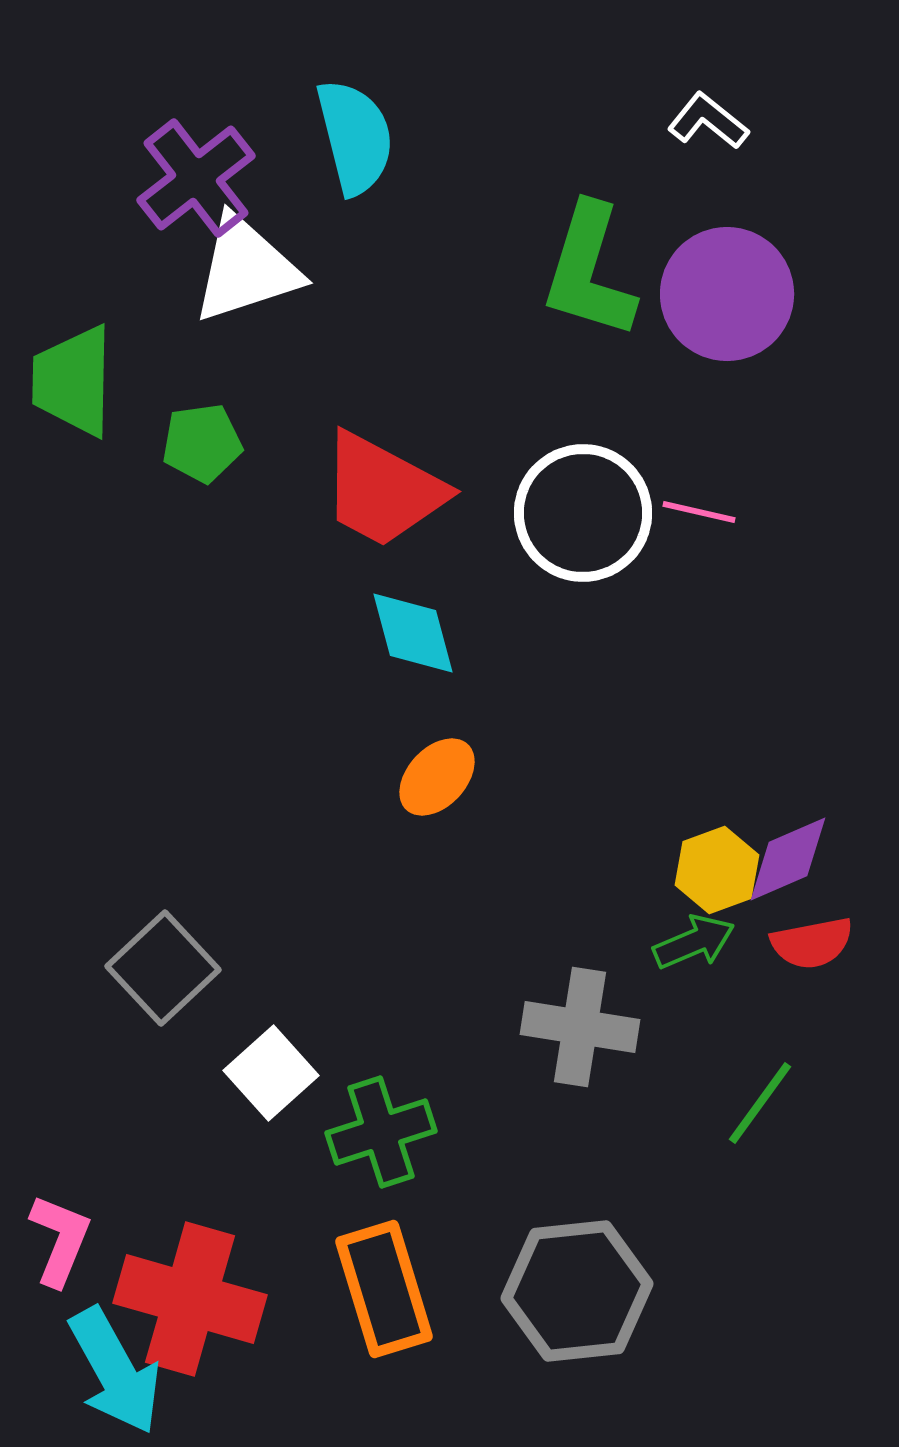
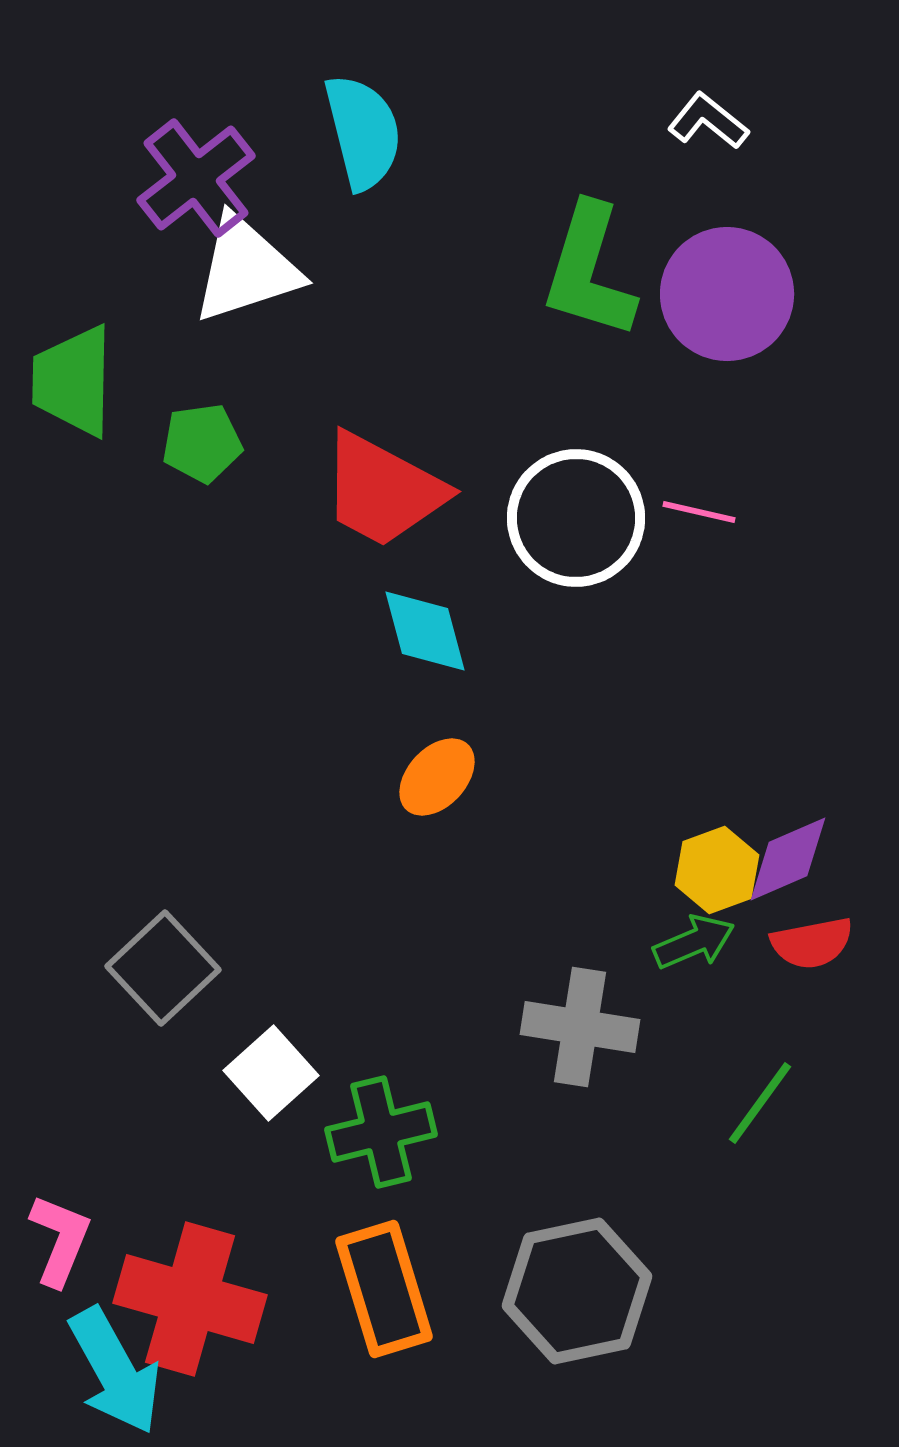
cyan semicircle: moved 8 px right, 5 px up
white circle: moved 7 px left, 5 px down
cyan diamond: moved 12 px right, 2 px up
green cross: rotated 4 degrees clockwise
gray hexagon: rotated 6 degrees counterclockwise
